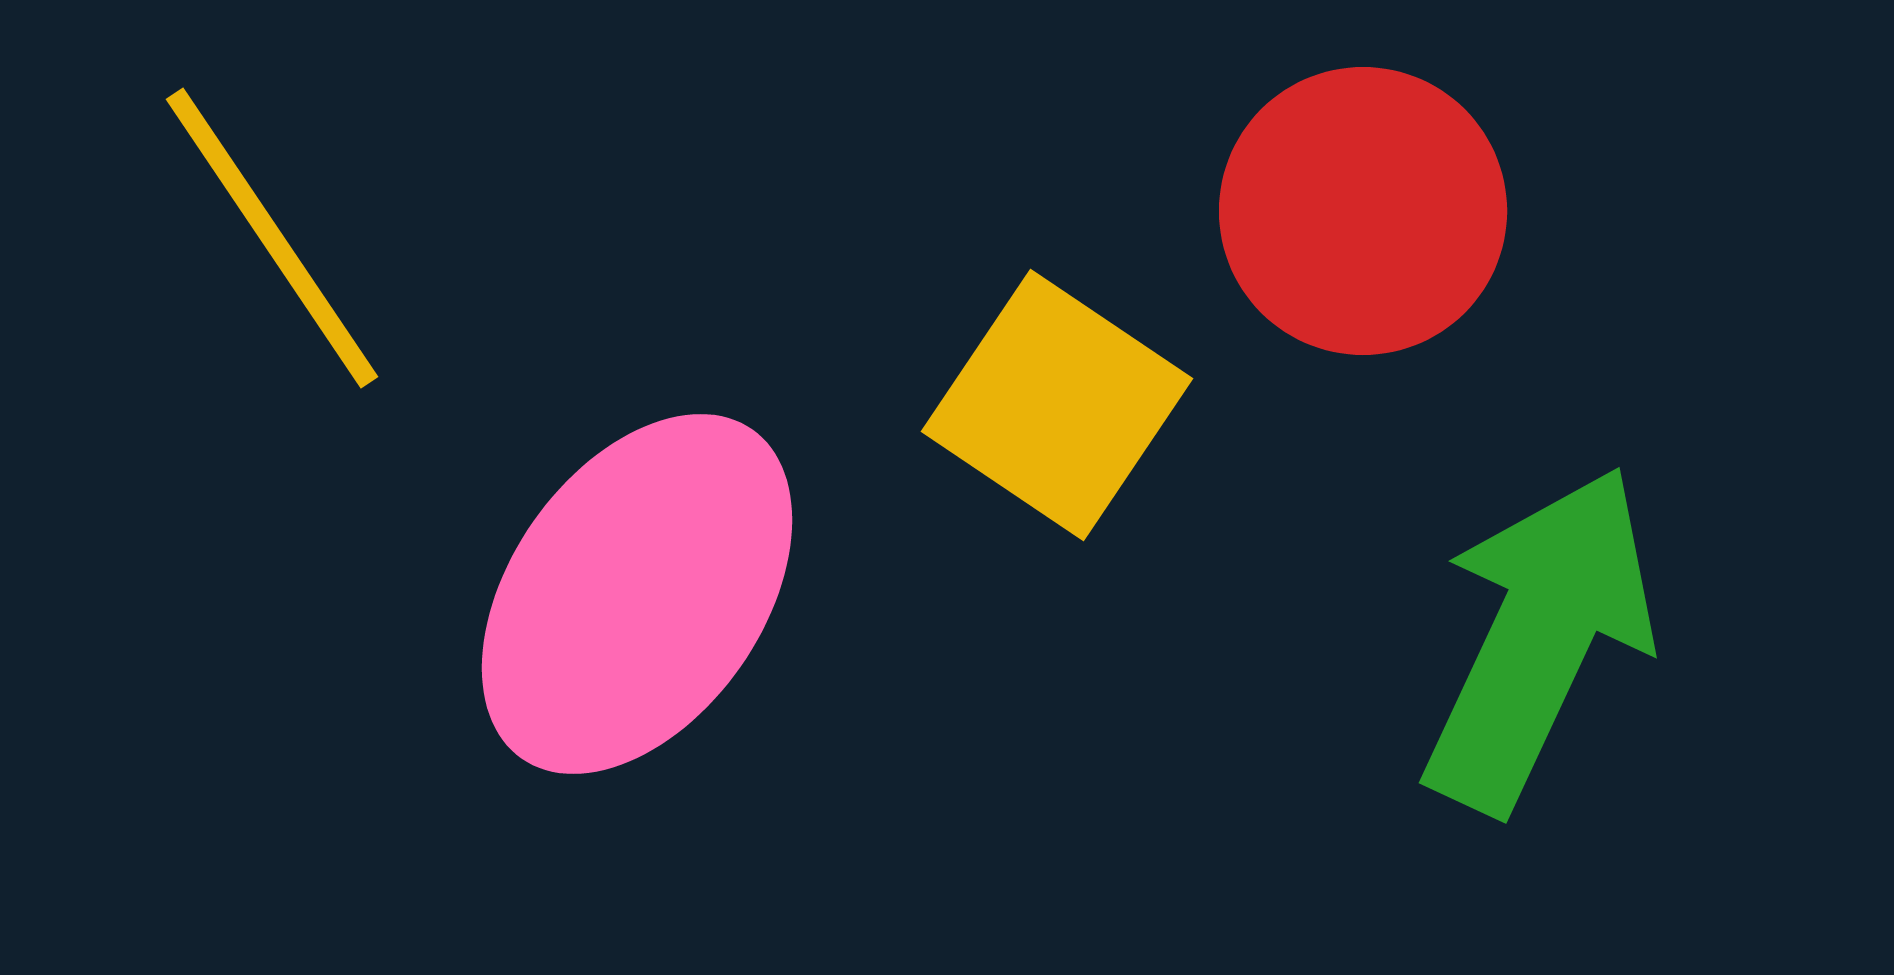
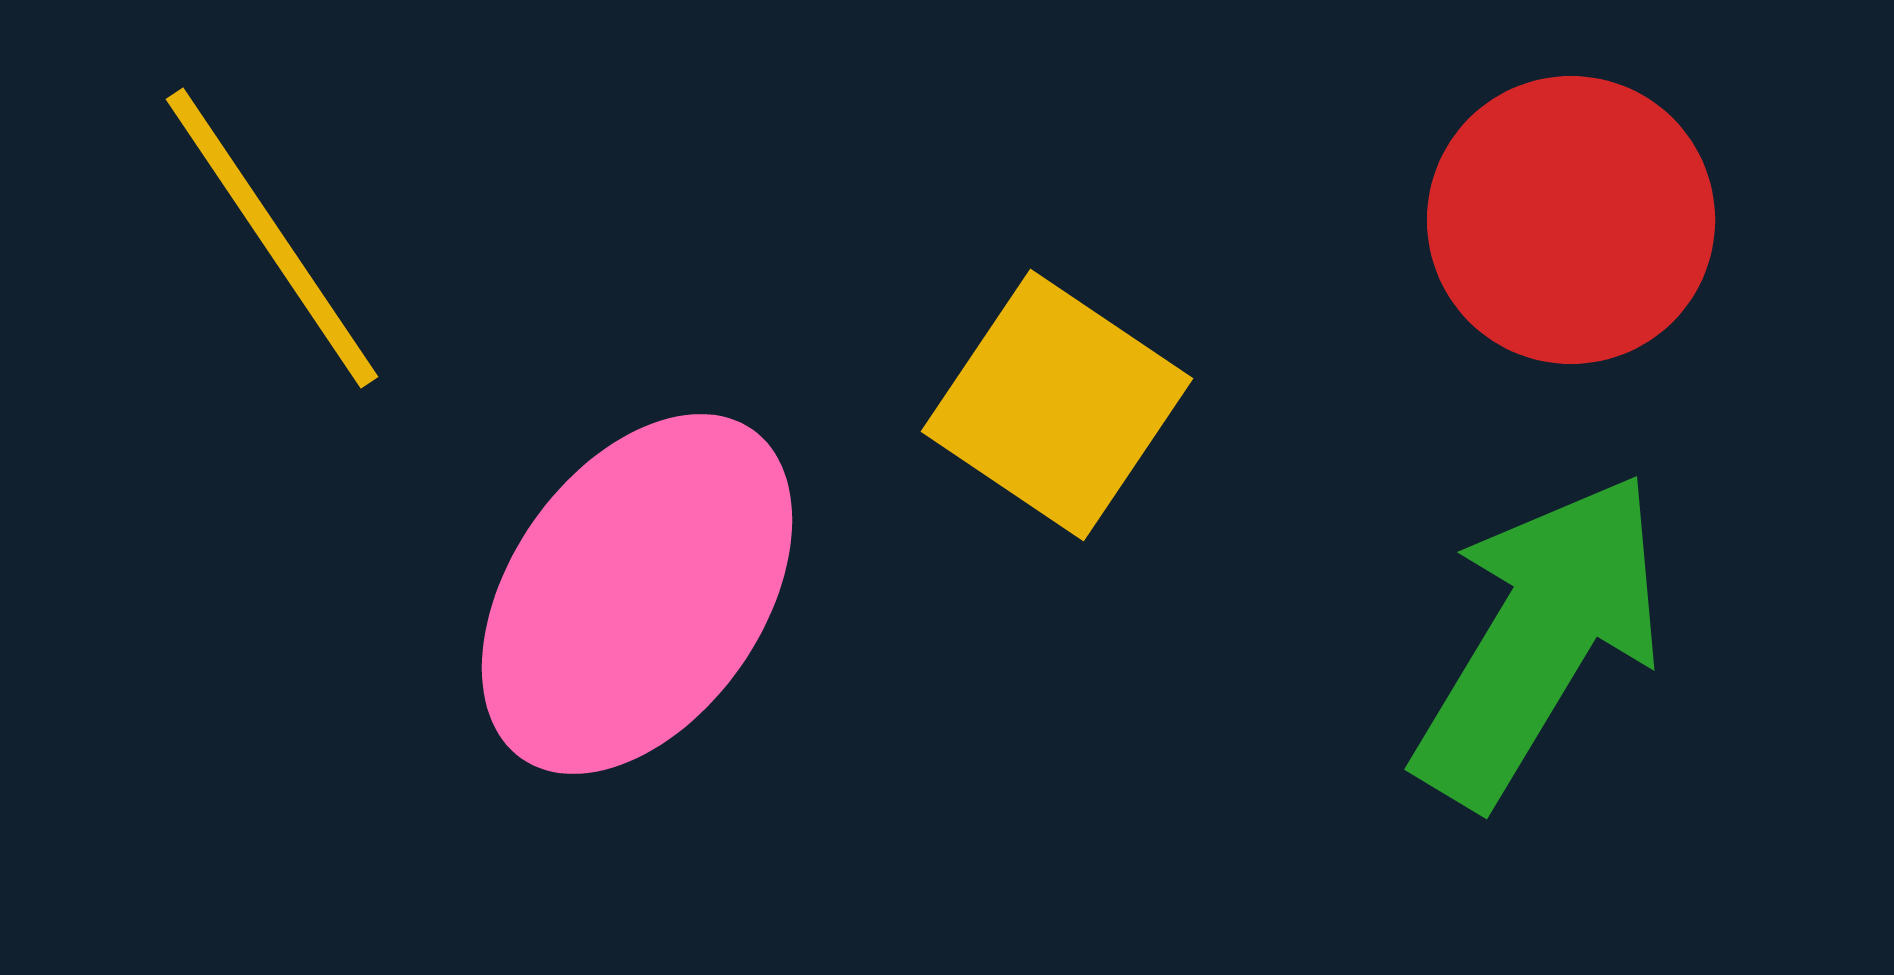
red circle: moved 208 px right, 9 px down
green arrow: rotated 6 degrees clockwise
